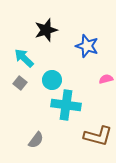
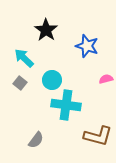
black star: rotated 20 degrees counterclockwise
